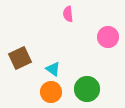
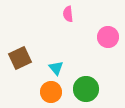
cyan triangle: moved 3 px right, 1 px up; rotated 14 degrees clockwise
green circle: moved 1 px left
